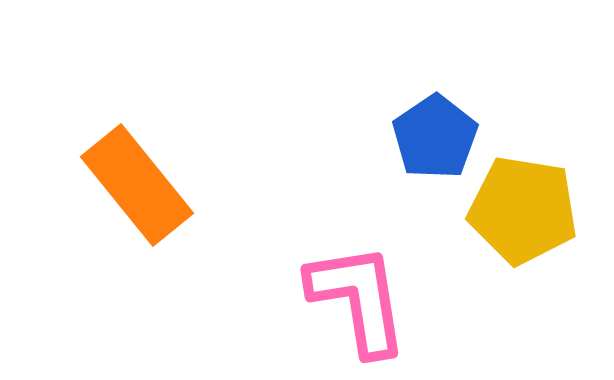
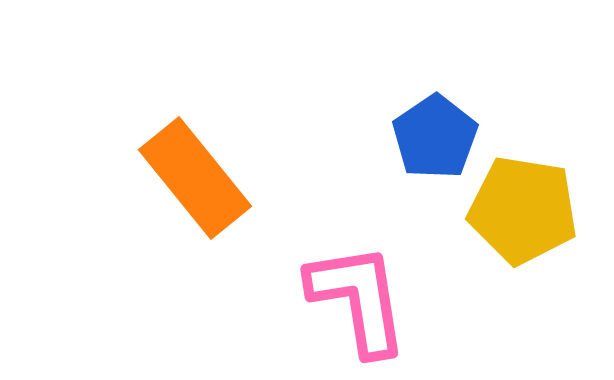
orange rectangle: moved 58 px right, 7 px up
